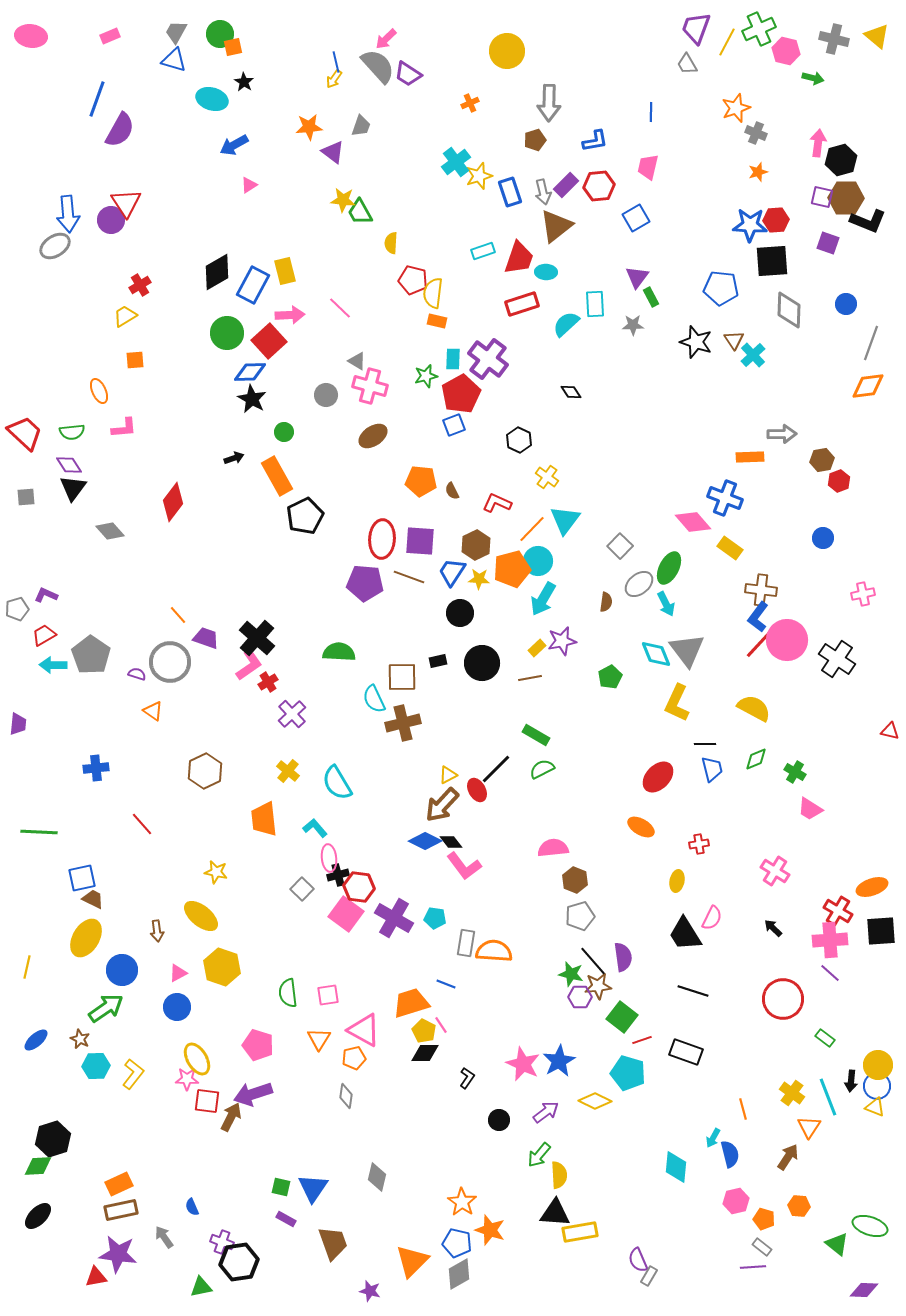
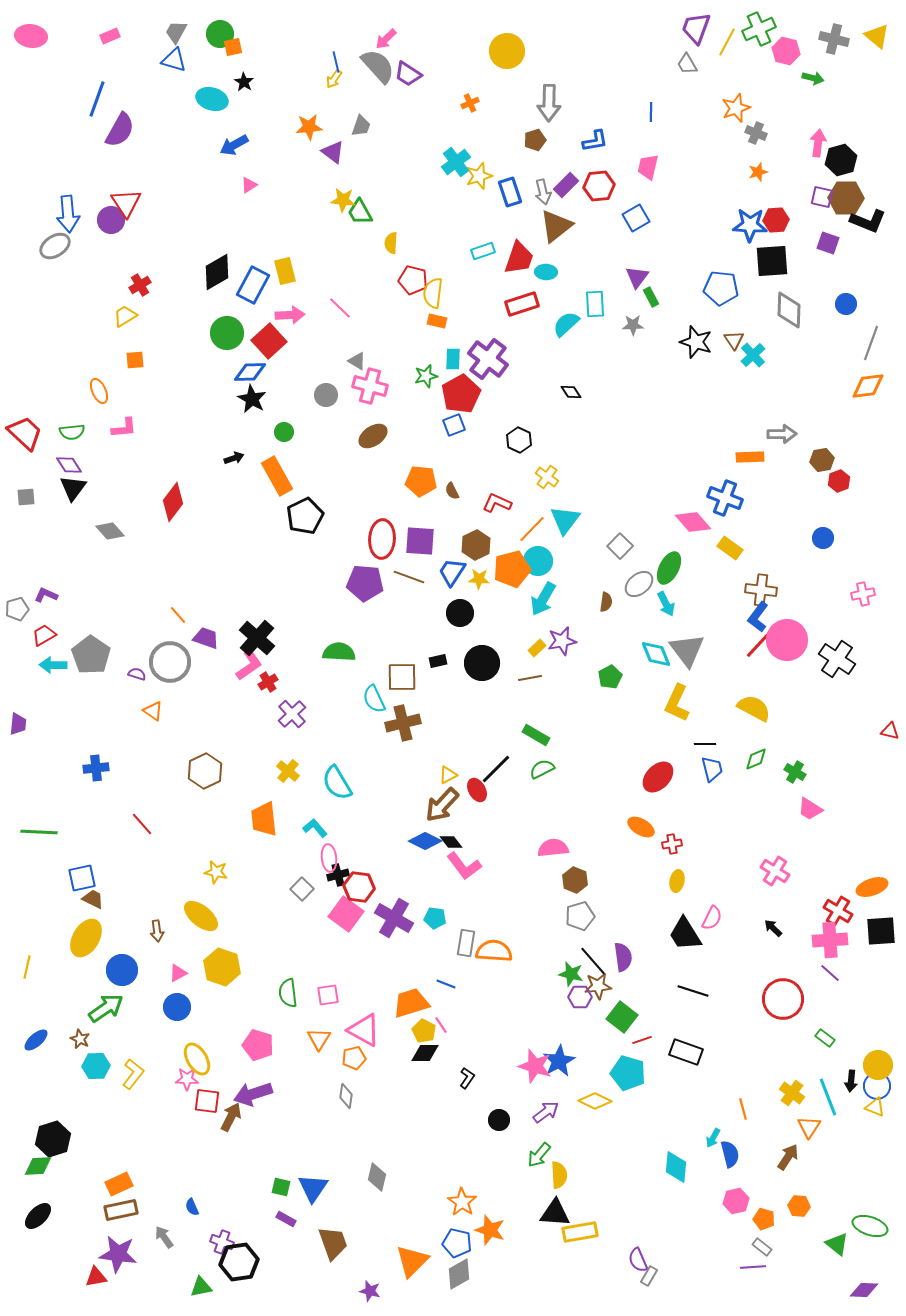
red cross at (699, 844): moved 27 px left
pink star at (523, 1064): moved 12 px right, 2 px down; rotated 8 degrees counterclockwise
